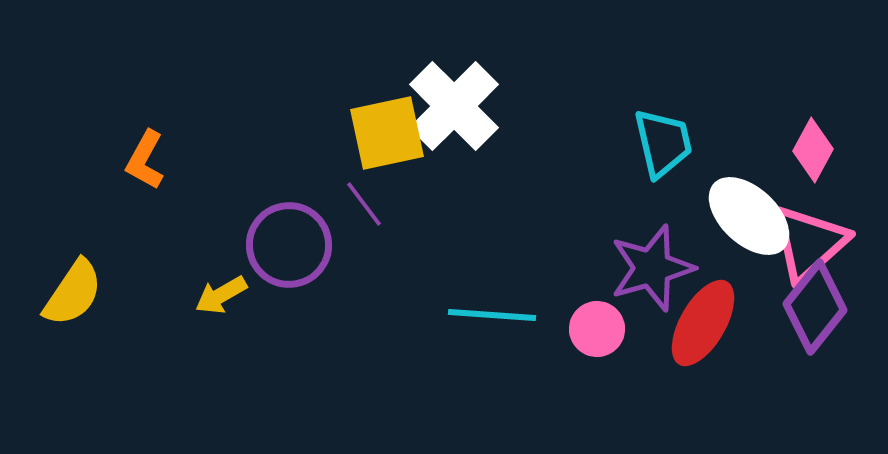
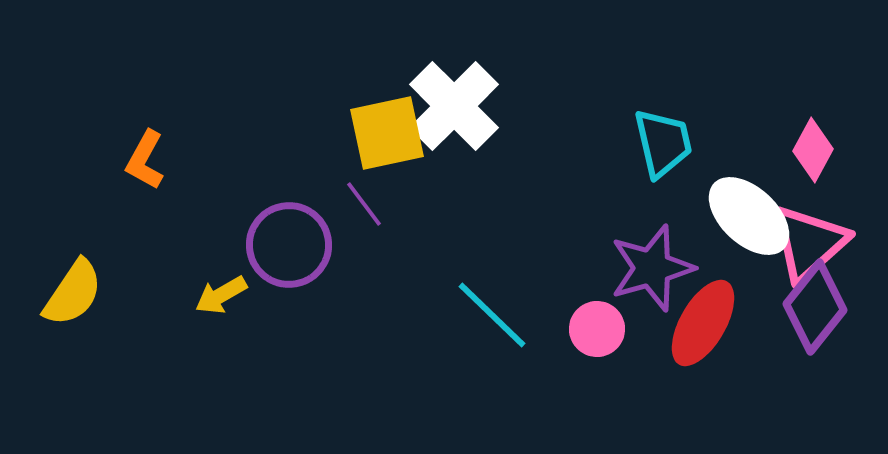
cyan line: rotated 40 degrees clockwise
